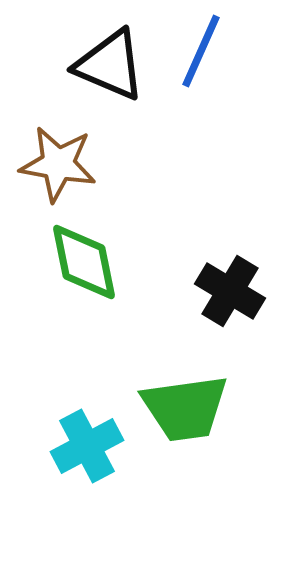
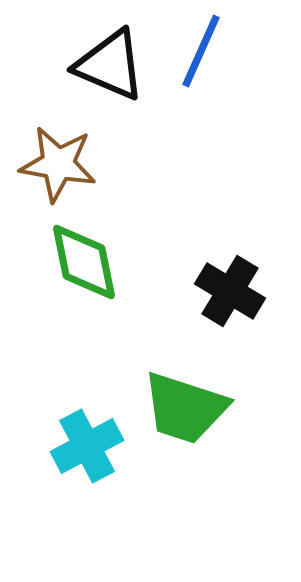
green trapezoid: rotated 26 degrees clockwise
